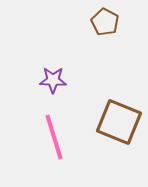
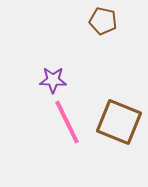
brown pentagon: moved 2 px left, 1 px up; rotated 16 degrees counterclockwise
pink line: moved 13 px right, 15 px up; rotated 9 degrees counterclockwise
